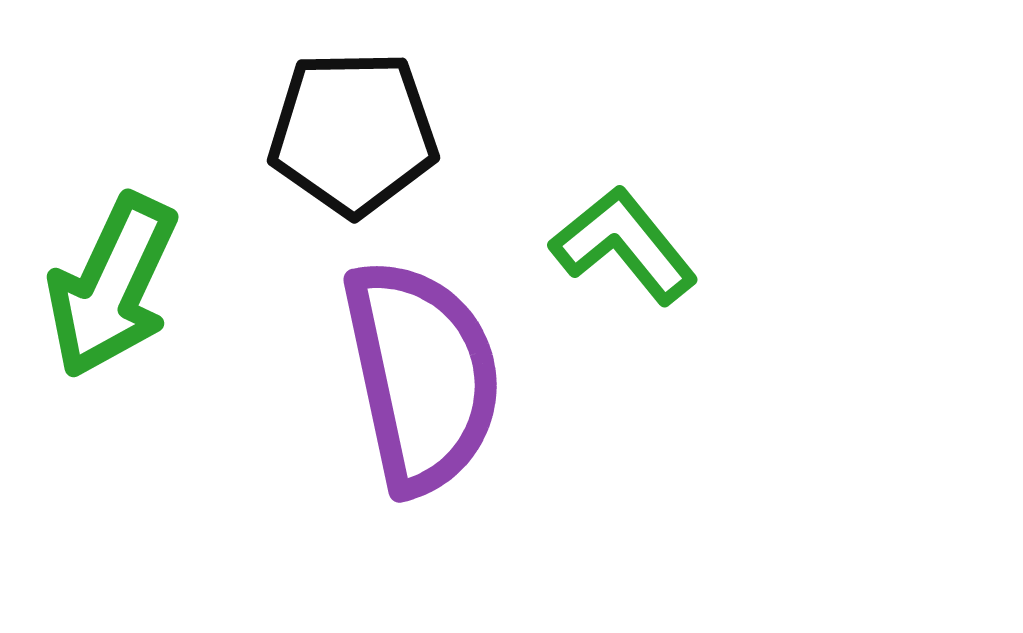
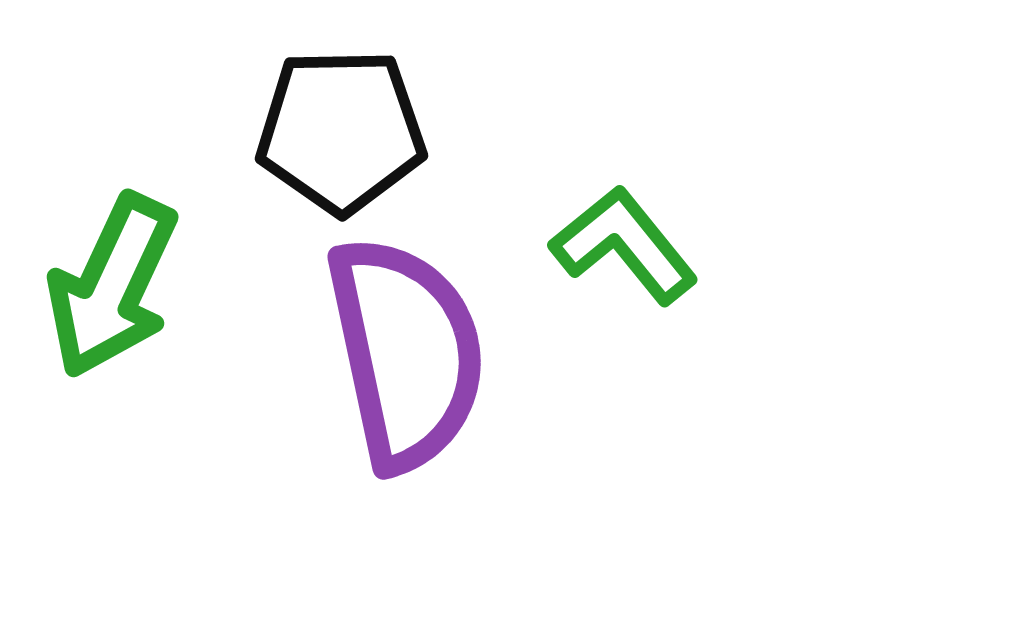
black pentagon: moved 12 px left, 2 px up
purple semicircle: moved 16 px left, 23 px up
